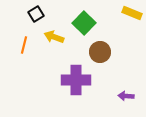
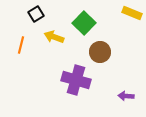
orange line: moved 3 px left
purple cross: rotated 16 degrees clockwise
